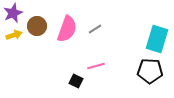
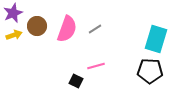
cyan rectangle: moved 1 px left
